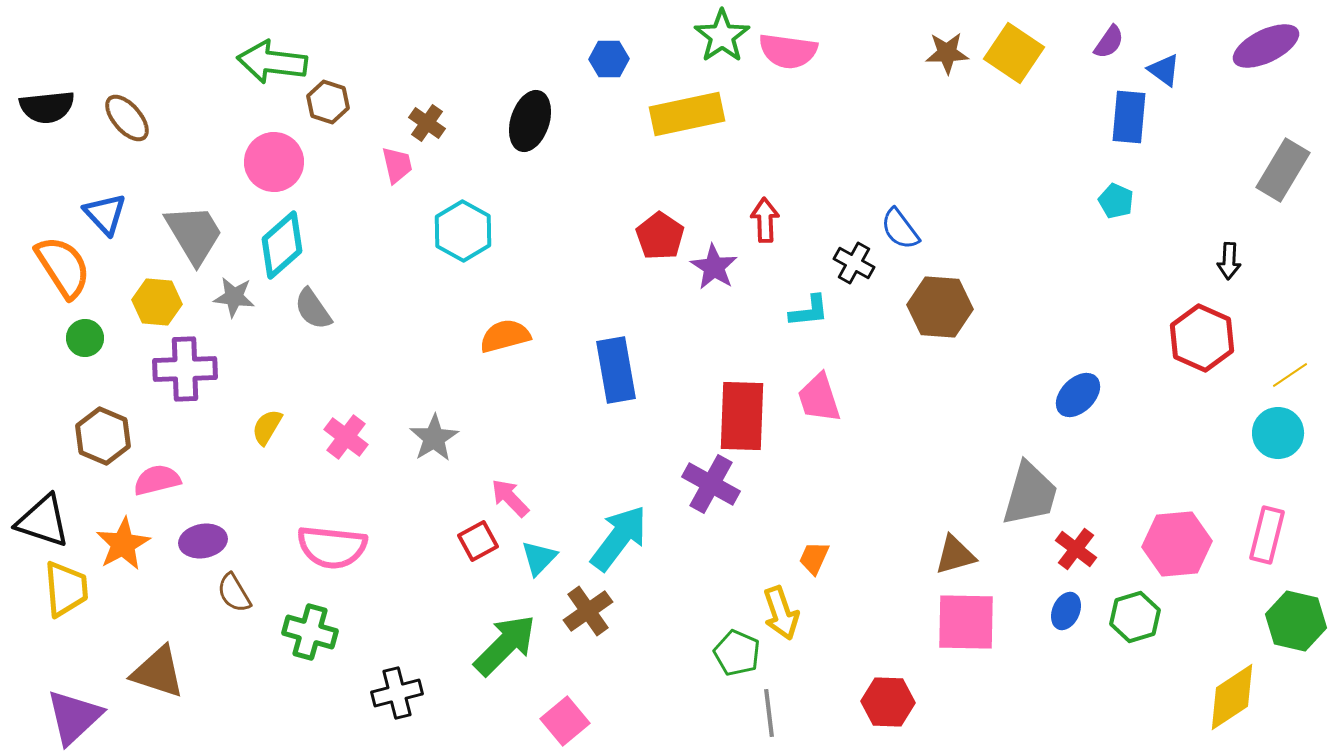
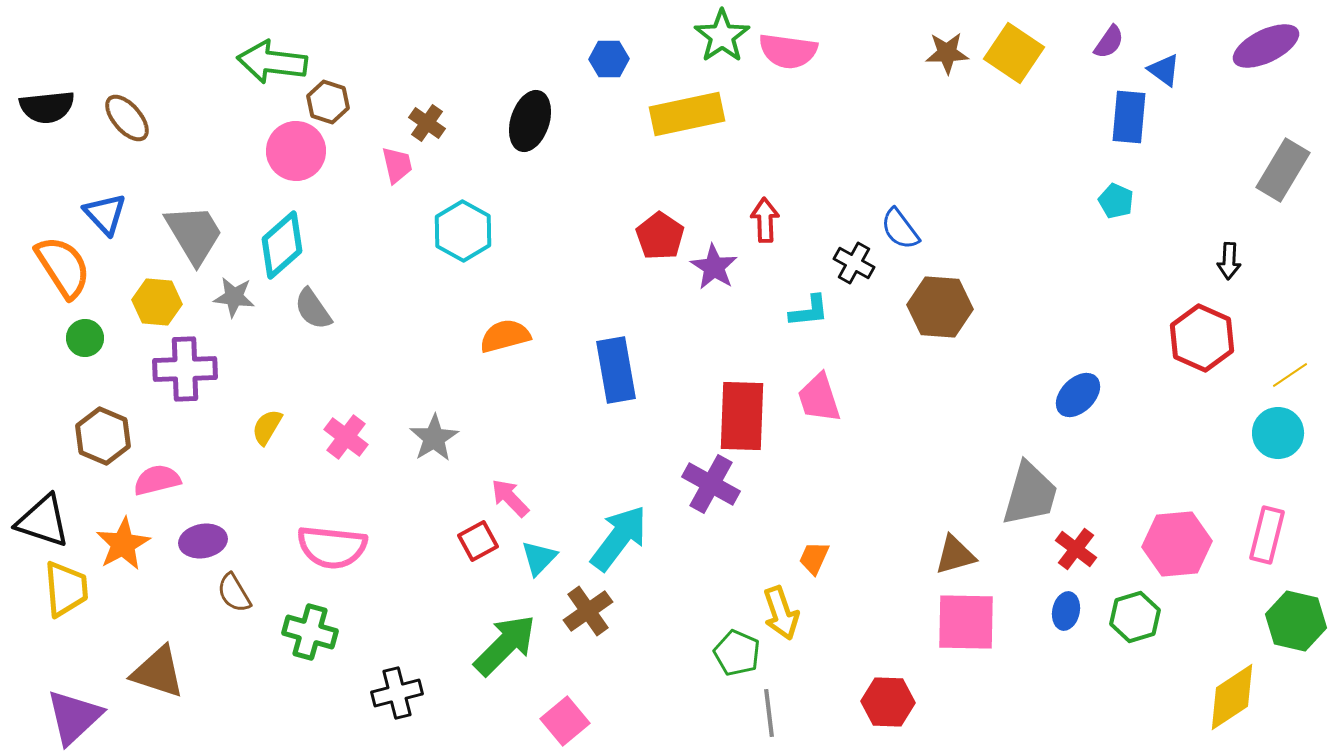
pink circle at (274, 162): moved 22 px right, 11 px up
blue ellipse at (1066, 611): rotated 12 degrees counterclockwise
